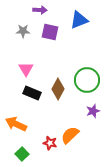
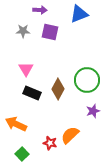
blue triangle: moved 6 px up
